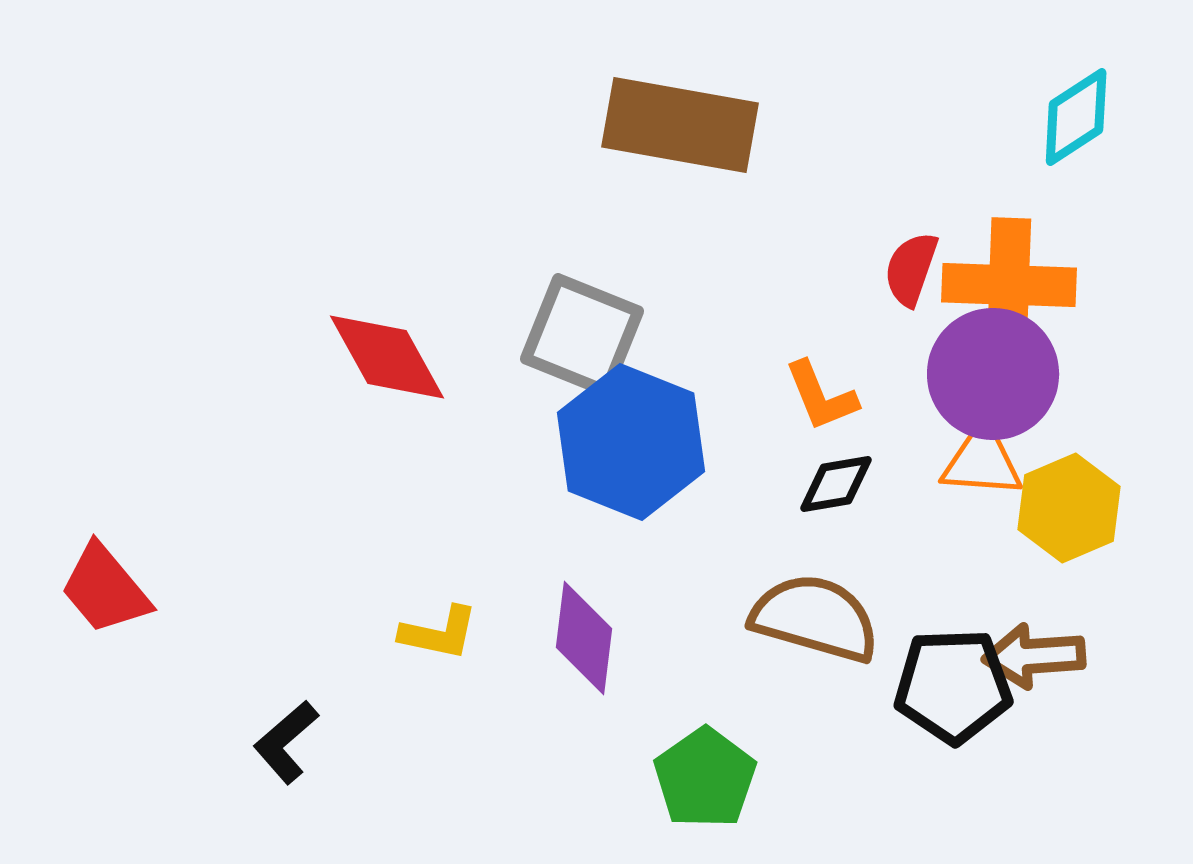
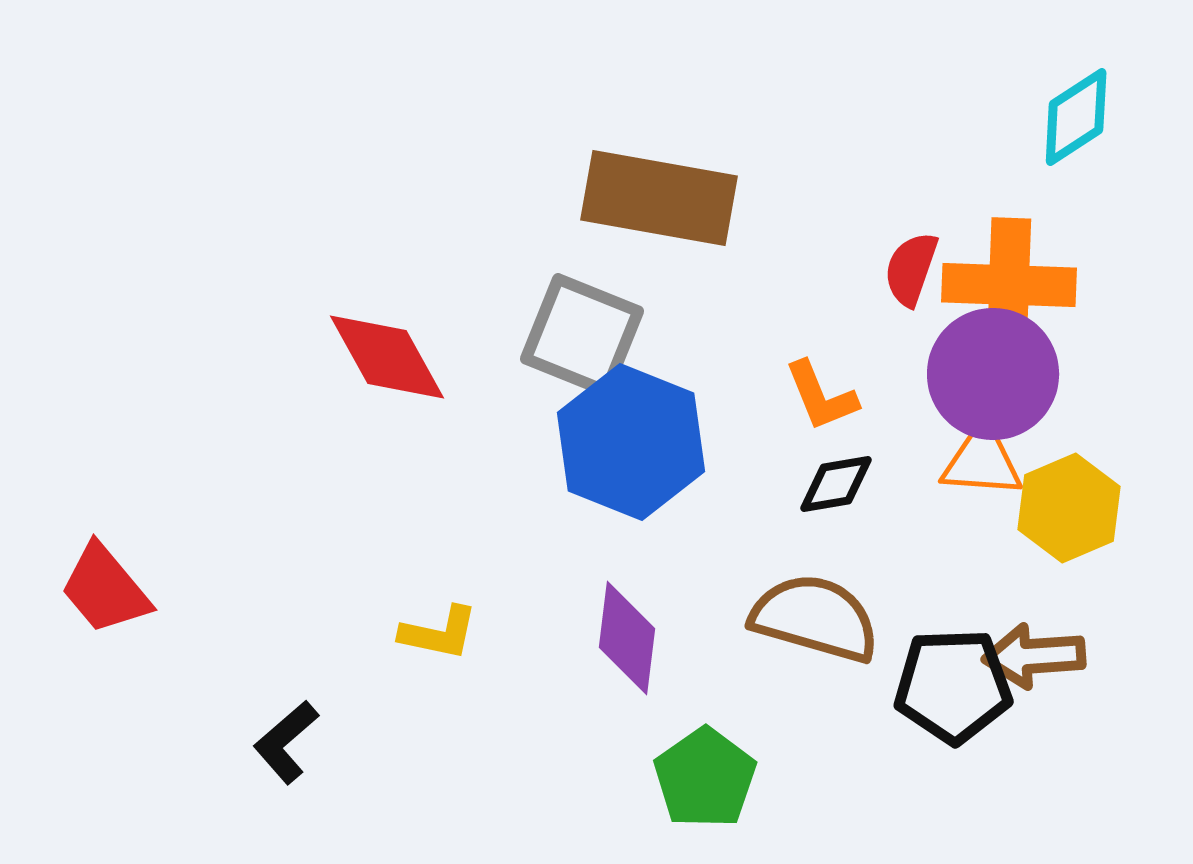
brown rectangle: moved 21 px left, 73 px down
purple diamond: moved 43 px right
